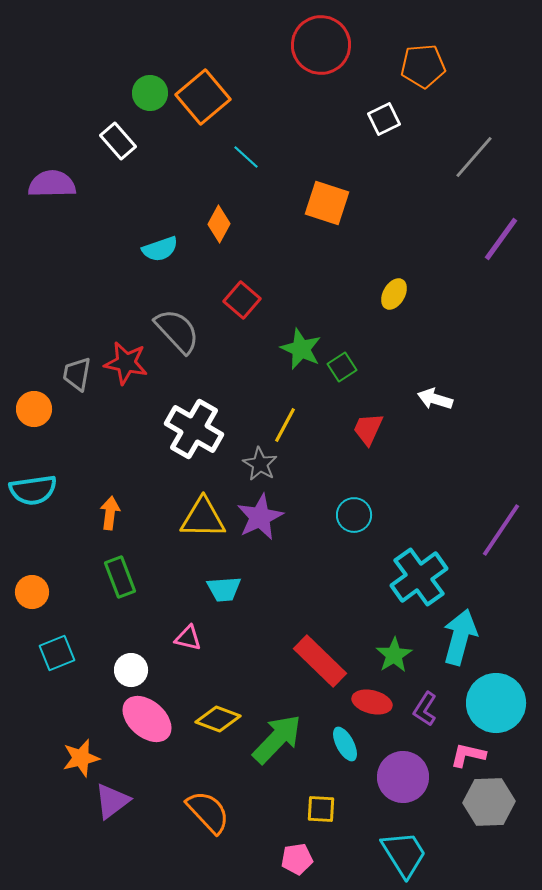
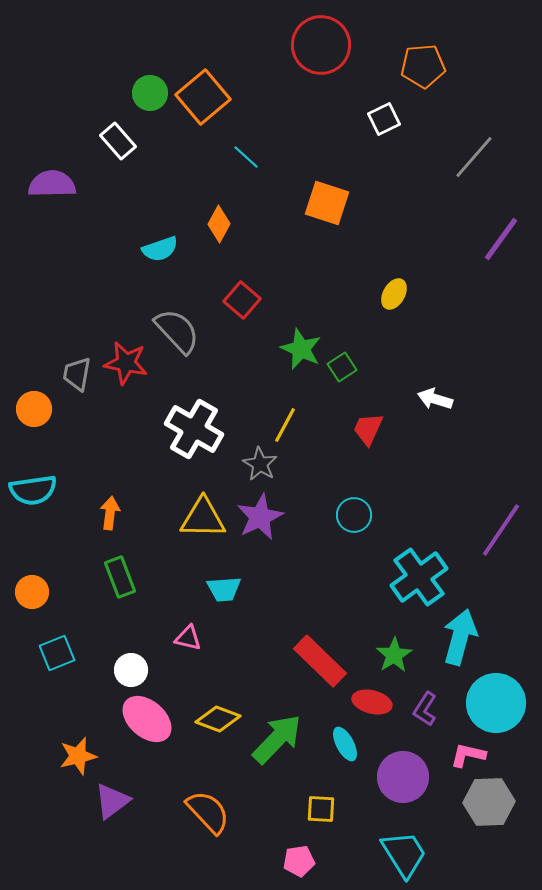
orange star at (81, 758): moved 3 px left, 2 px up
pink pentagon at (297, 859): moved 2 px right, 2 px down
